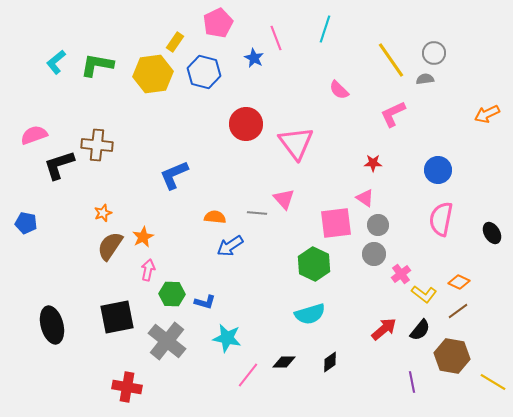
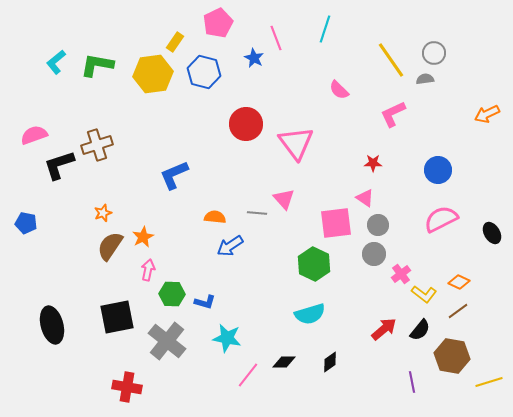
brown cross at (97, 145): rotated 24 degrees counterclockwise
pink semicircle at (441, 219): rotated 52 degrees clockwise
yellow line at (493, 382): moved 4 px left; rotated 48 degrees counterclockwise
